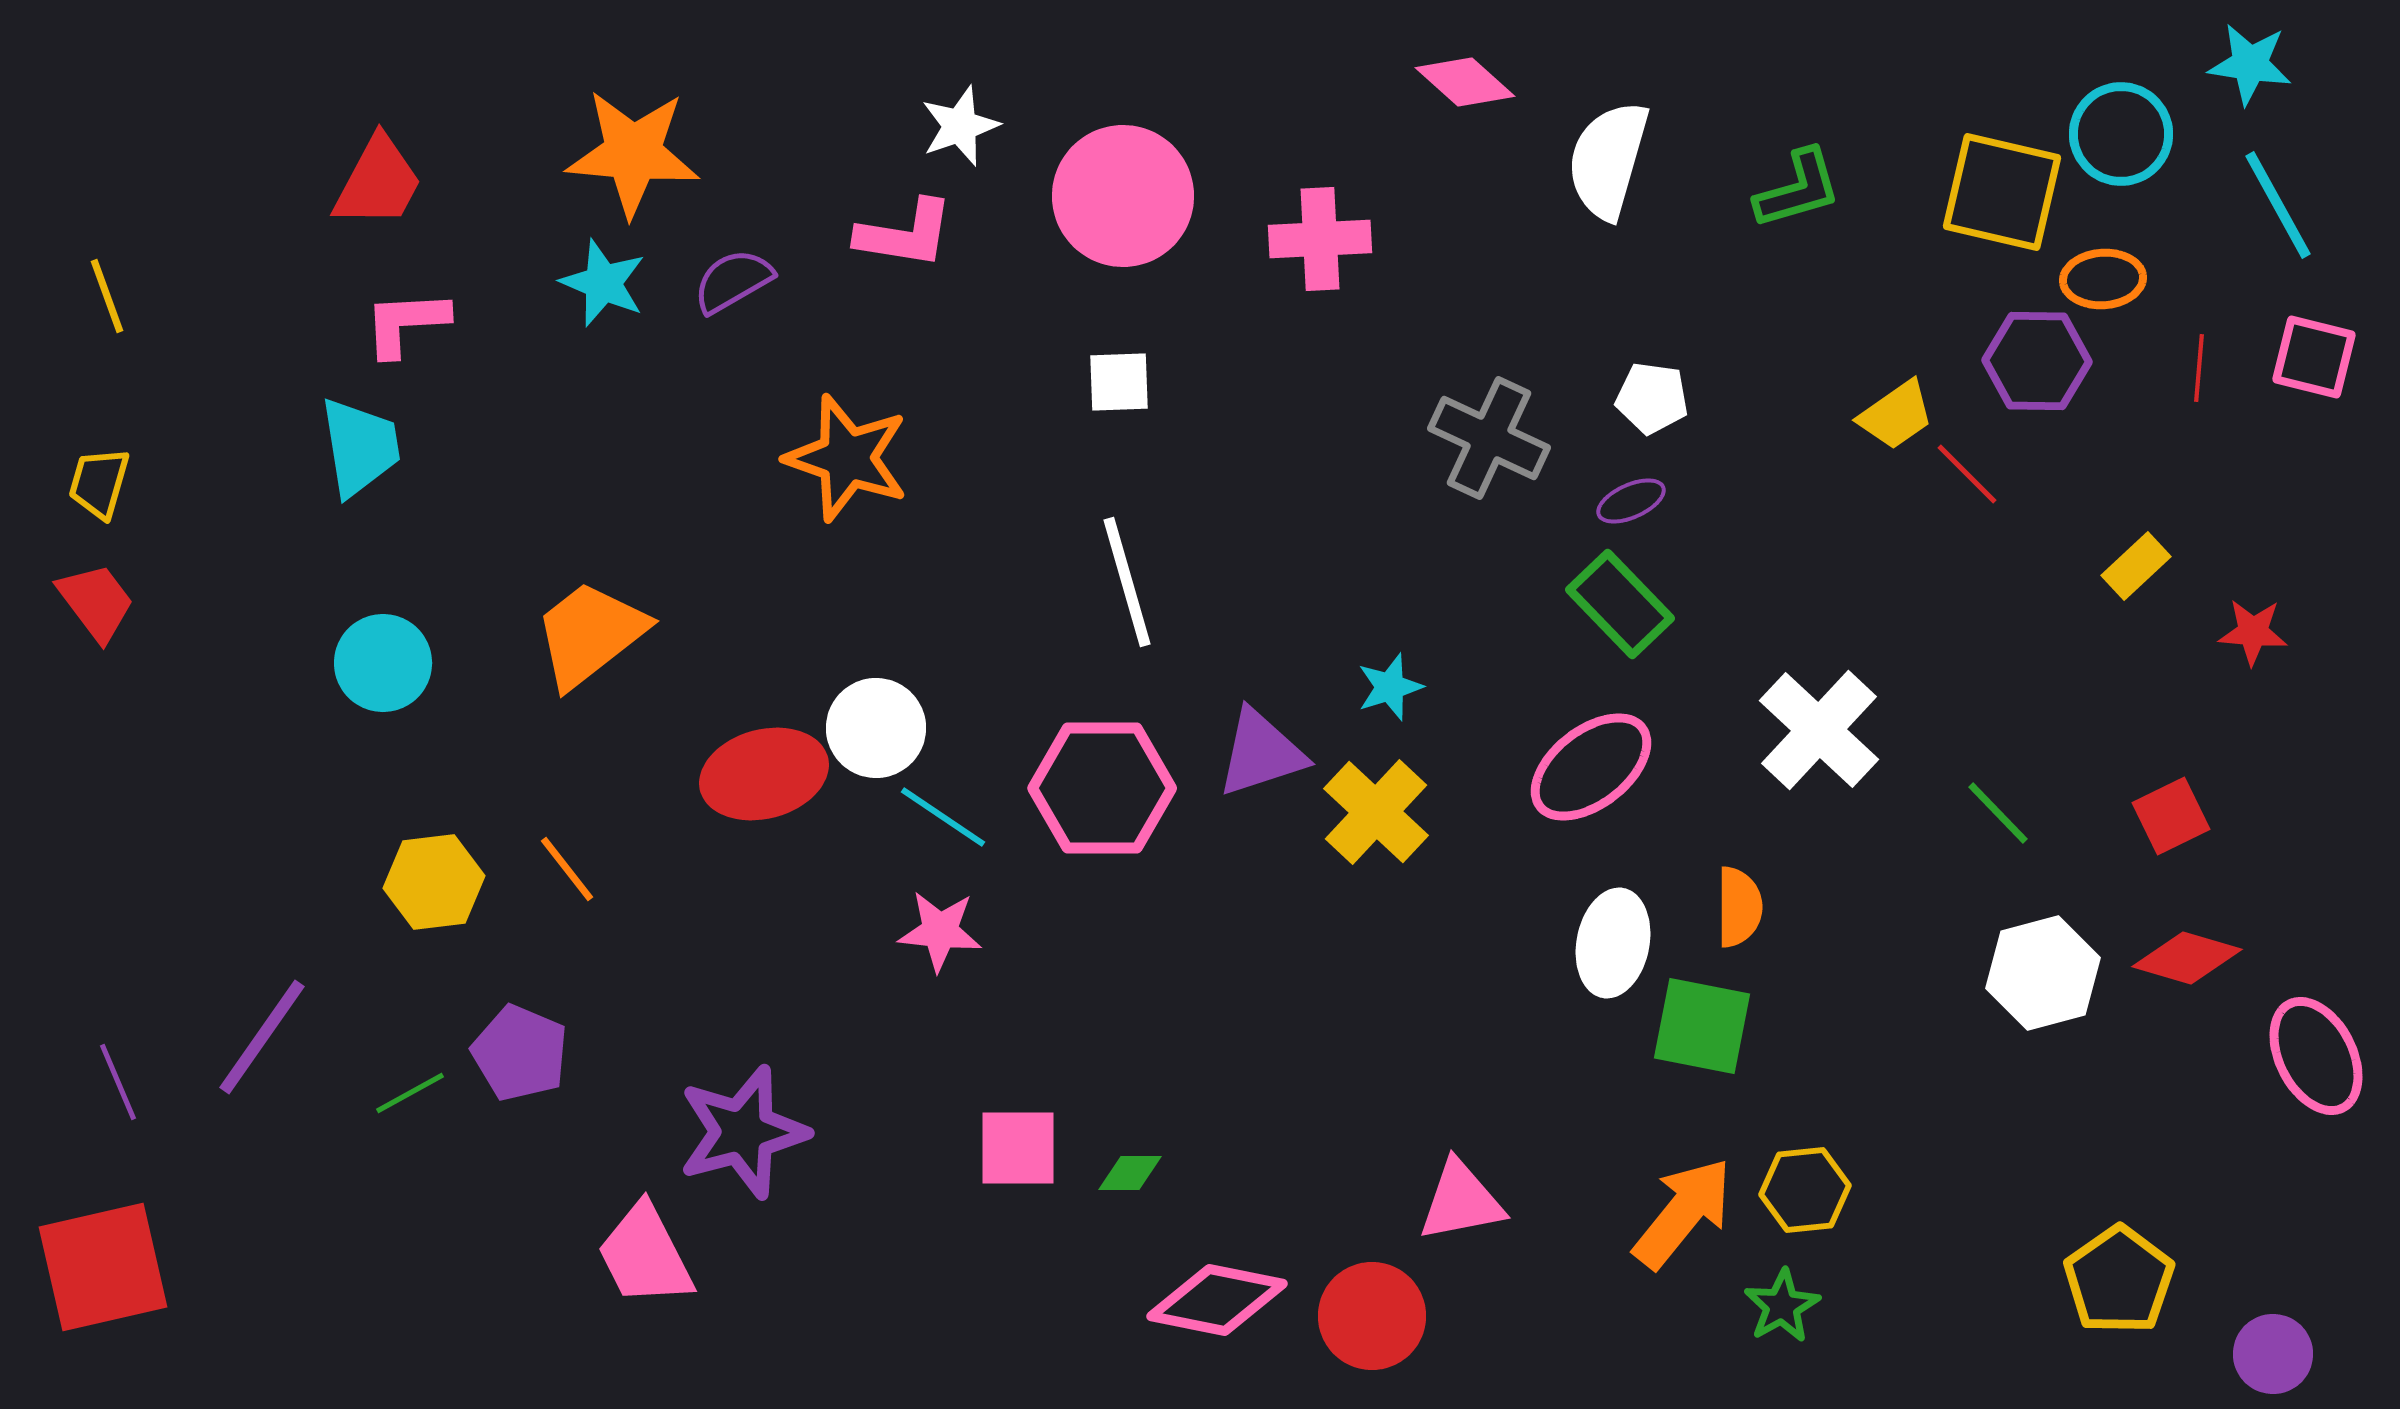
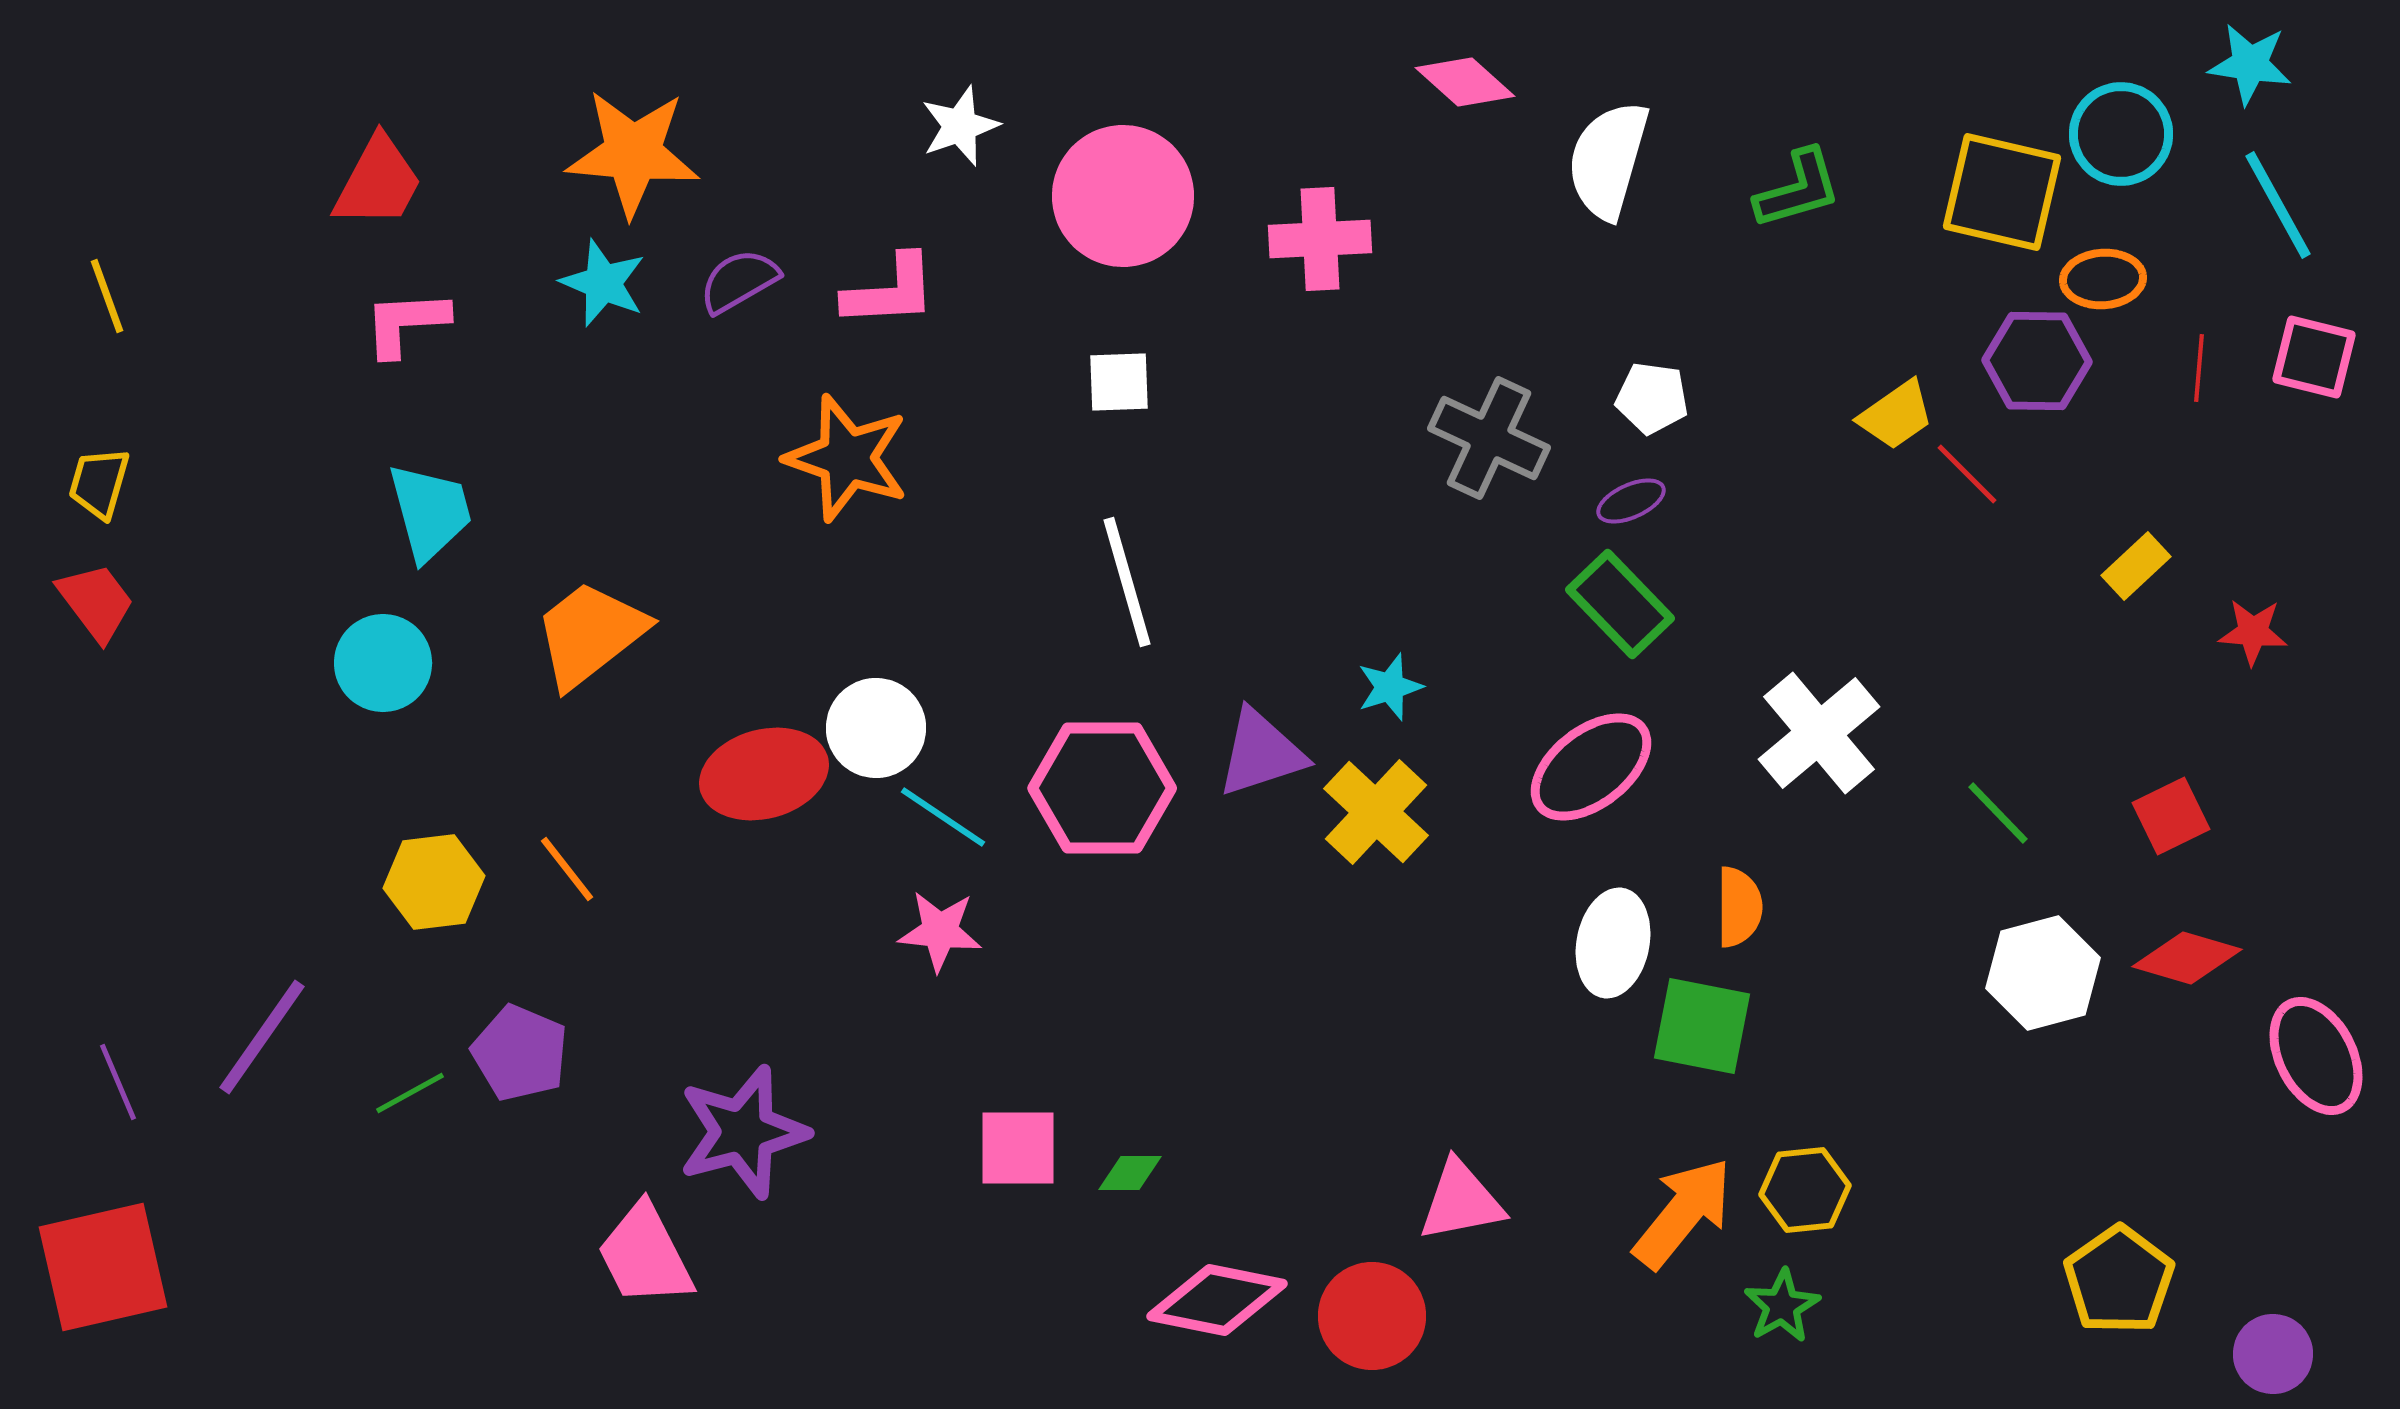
pink L-shape at (905, 234): moved 15 px left, 57 px down; rotated 12 degrees counterclockwise
purple semicircle at (733, 281): moved 6 px right
cyan trapezoid at (360, 447): moved 70 px right, 65 px down; rotated 6 degrees counterclockwise
white cross at (1819, 730): moved 3 px down; rotated 7 degrees clockwise
